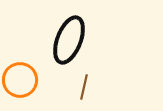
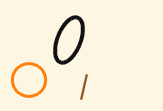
orange circle: moved 9 px right
